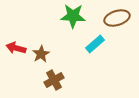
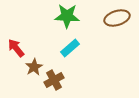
green star: moved 6 px left
cyan rectangle: moved 25 px left, 4 px down
red arrow: rotated 36 degrees clockwise
brown star: moved 7 px left, 13 px down
